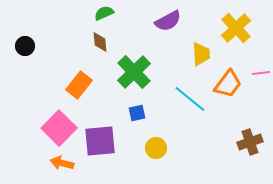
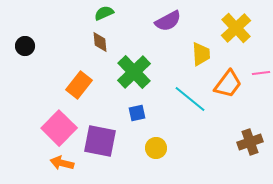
purple square: rotated 16 degrees clockwise
